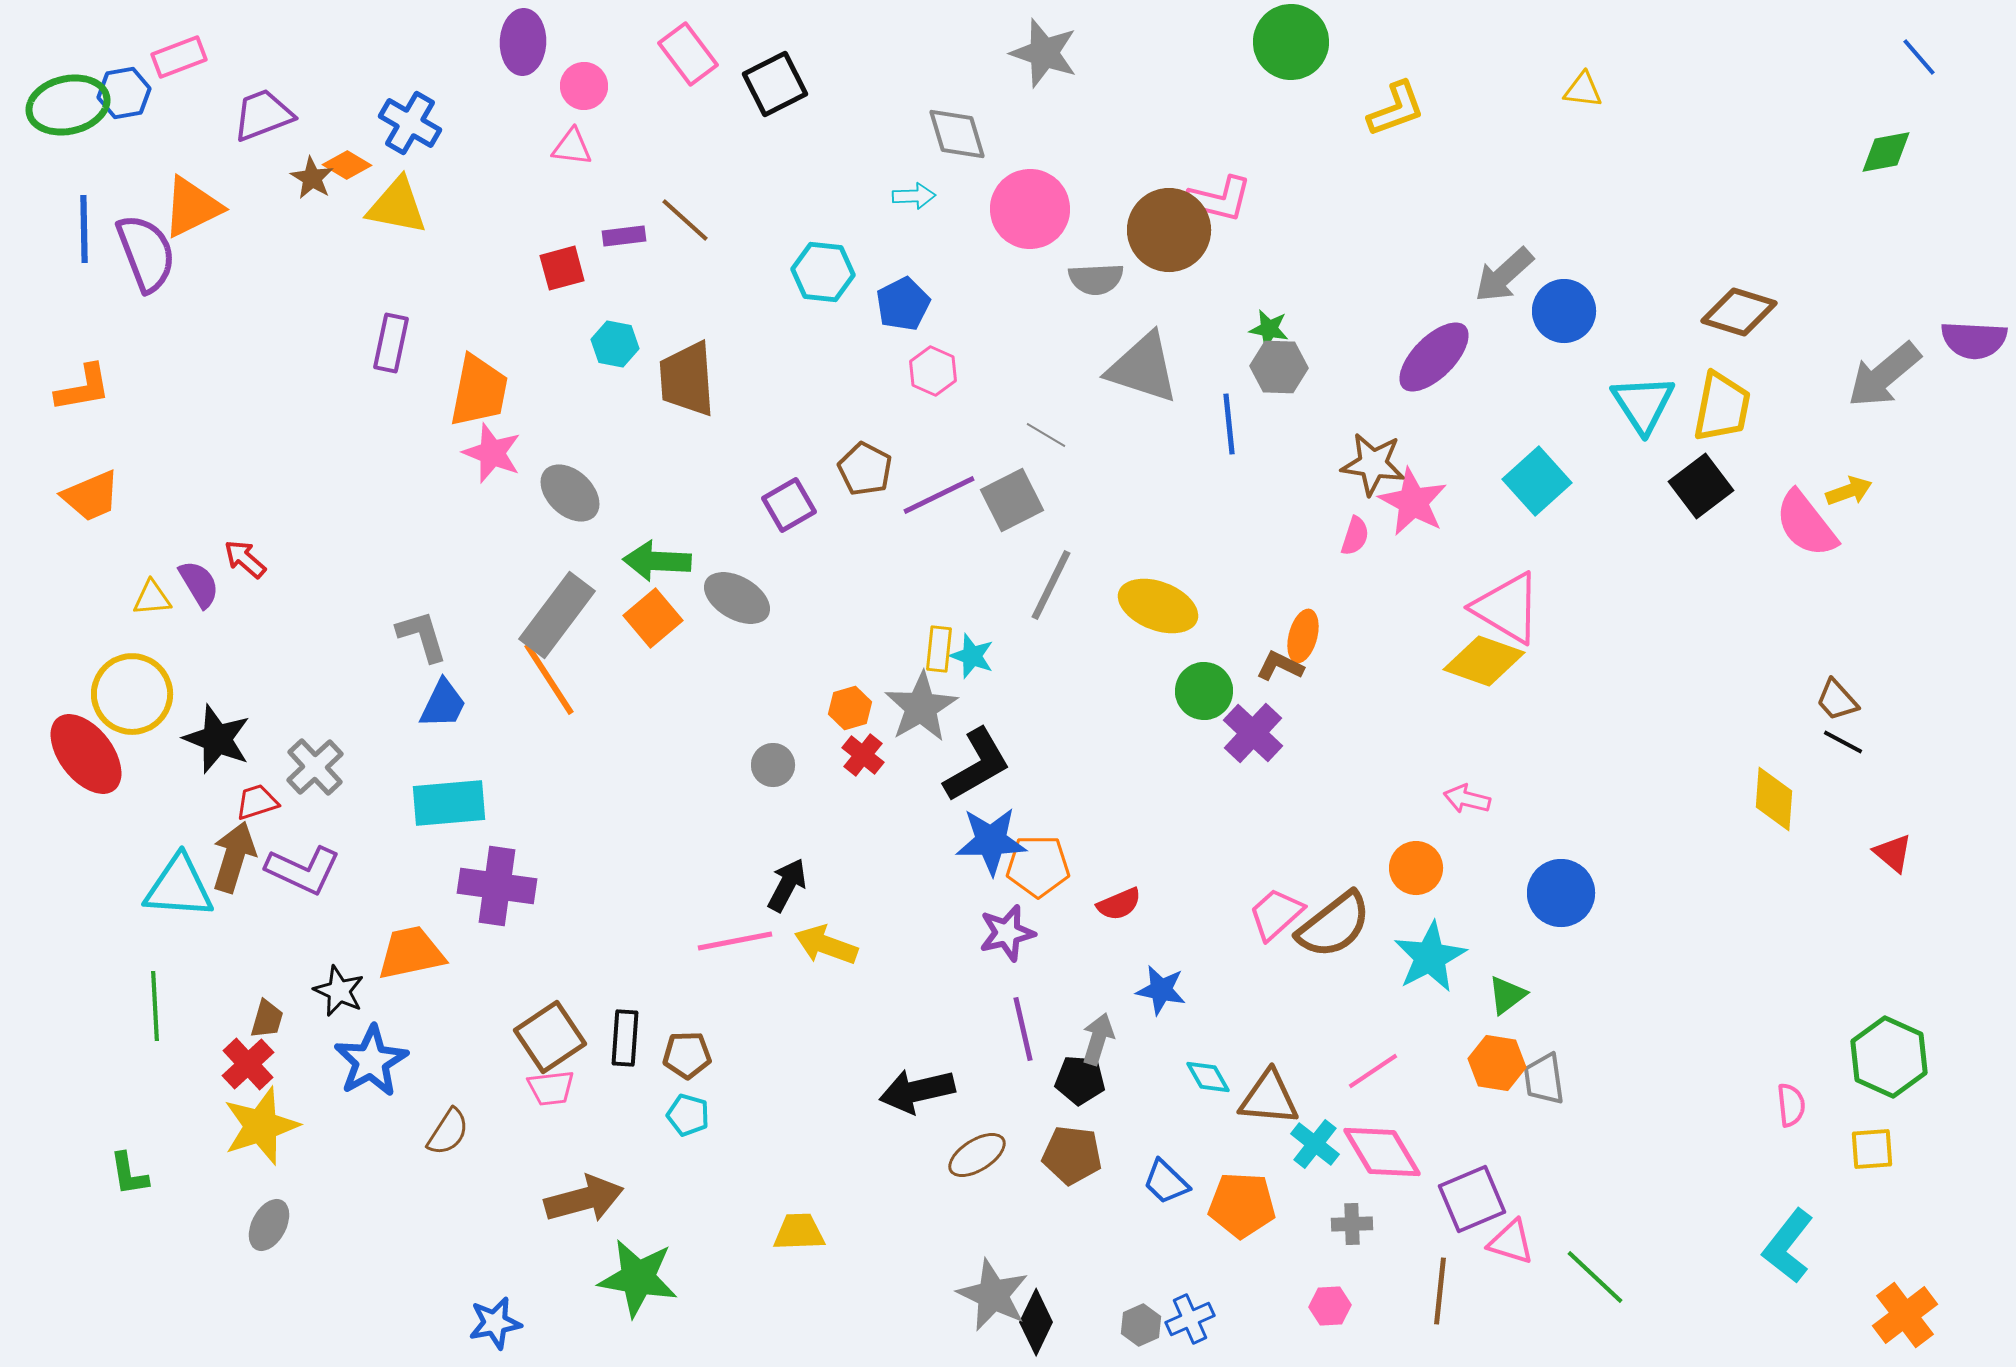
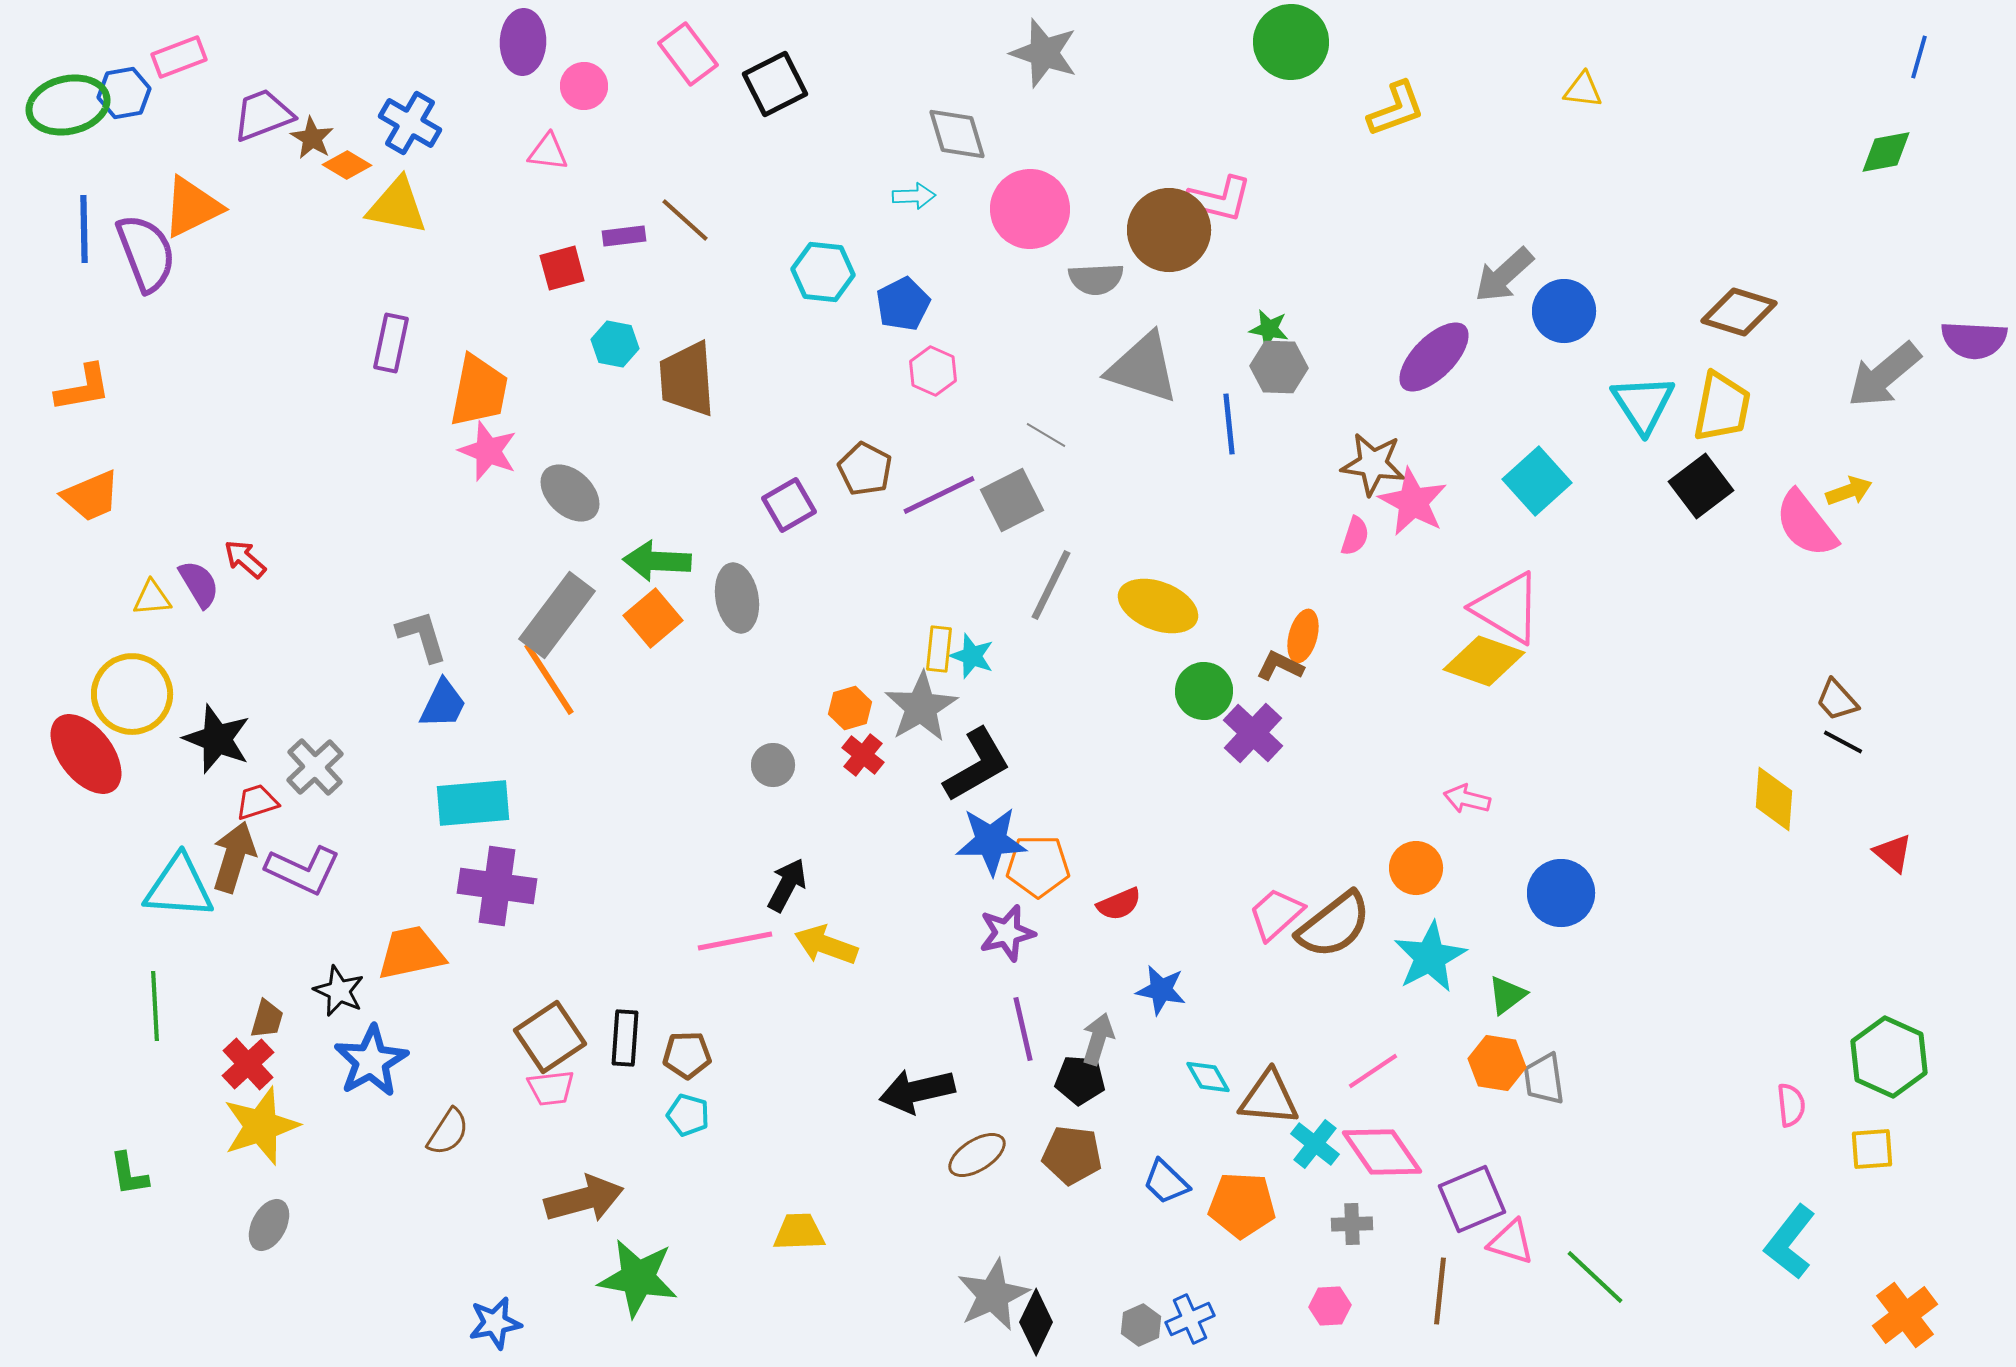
blue line at (1919, 57): rotated 57 degrees clockwise
pink triangle at (572, 147): moved 24 px left, 5 px down
brown star at (312, 178): moved 40 px up
pink star at (492, 453): moved 4 px left, 2 px up
gray ellipse at (737, 598): rotated 50 degrees clockwise
cyan rectangle at (449, 803): moved 24 px right
pink diamond at (1382, 1152): rotated 4 degrees counterclockwise
cyan L-shape at (1788, 1246): moved 2 px right, 4 px up
gray star at (993, 1295): rotated 22 degrees clockwise
